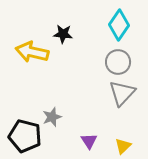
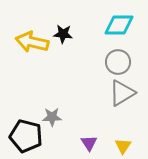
cyan diamond: rotated 56 degrees clockwise
yellow arrow: moved 10 px up
gray triangle: rotated 16 degrees clockwise
gray star: rotated 18 degrees clockwise
black pentagon: moved 1 px right
purple triangle: moved 2 px down
yellow triangle: rotated 12 degrees counterclockwise
